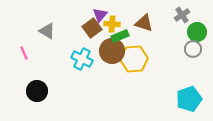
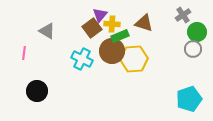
gray cross: moved 1 px right
pink line: rotated 32 degrees clockwise
